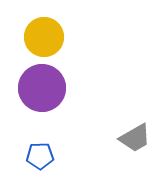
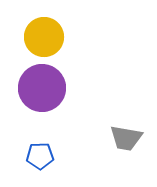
gray trapezoid: moved 9 px left; rotated 40 degrees clockwise
